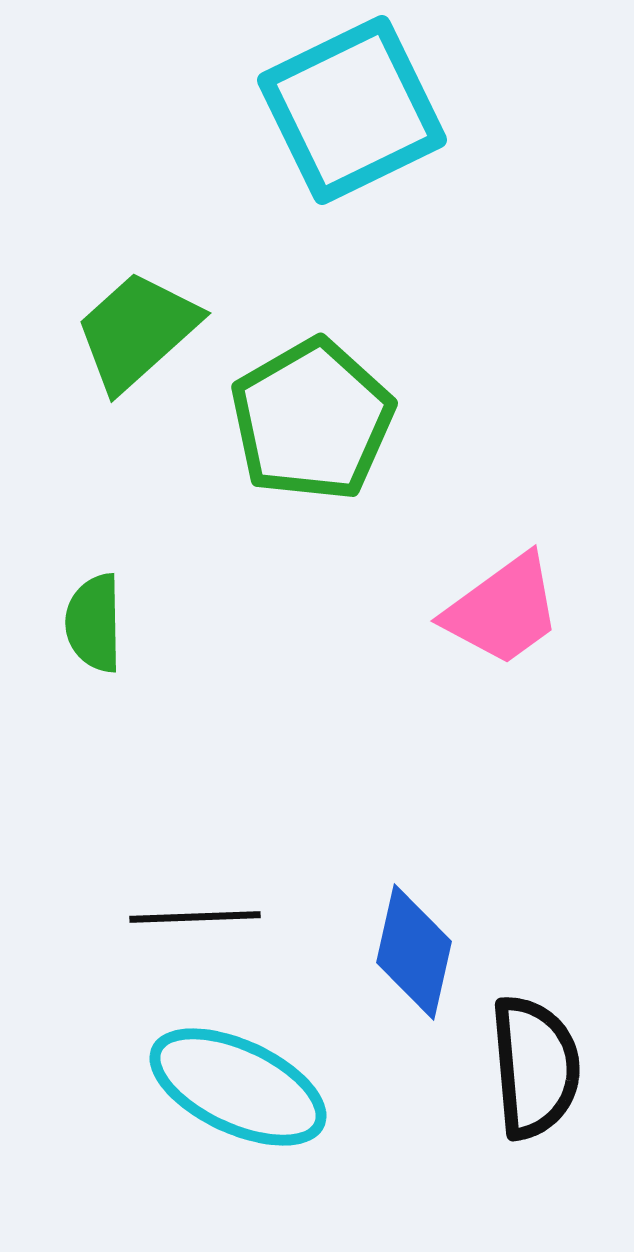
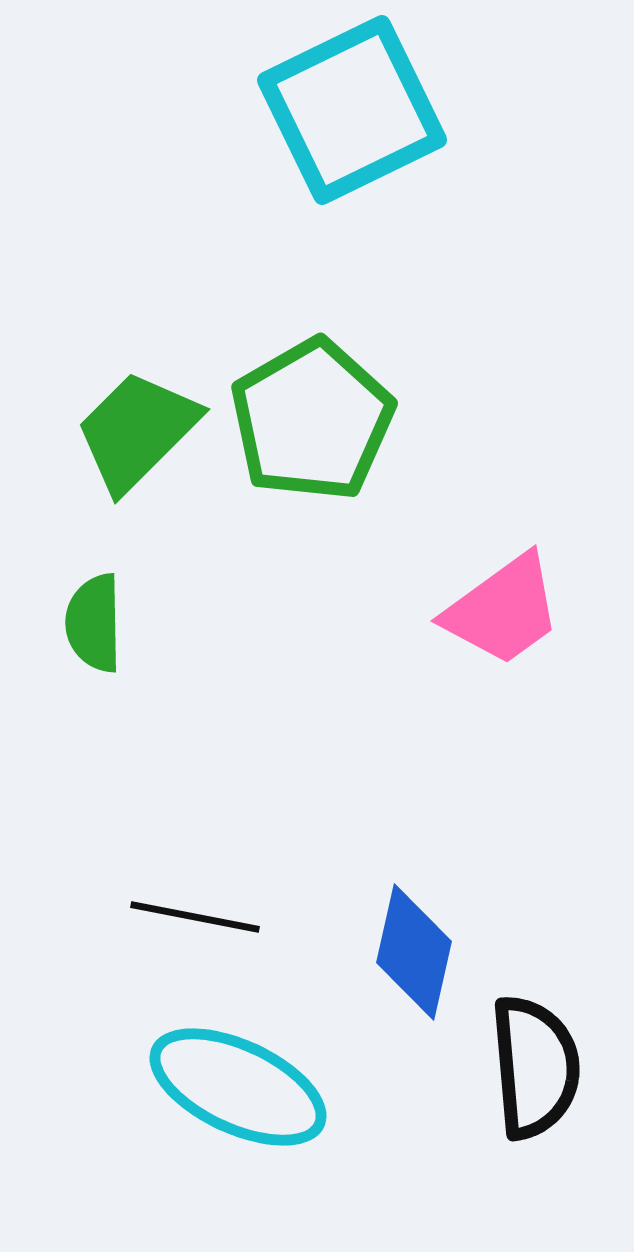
green trapezoid: moved 100 px down; rotated 3 degrees counterclockwise
black line: rotated 13 degrees clockwise
